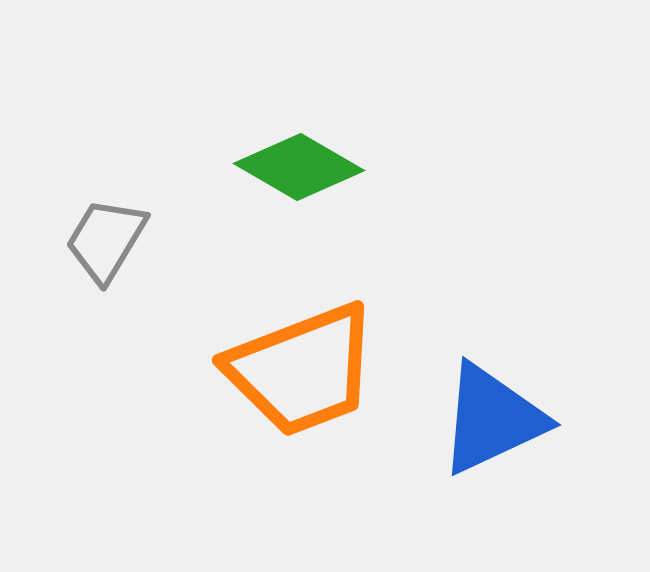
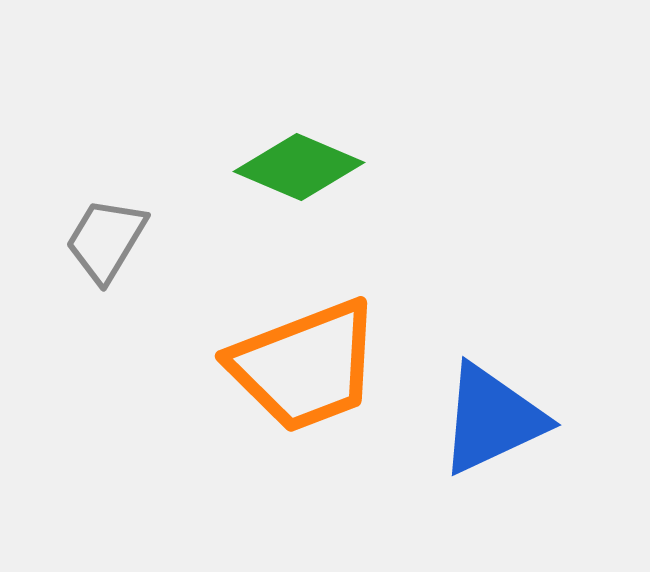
green diamond: rotated 7 degrees counterclockwise
orange trapezoid: moved 3 px right, 4 px up
